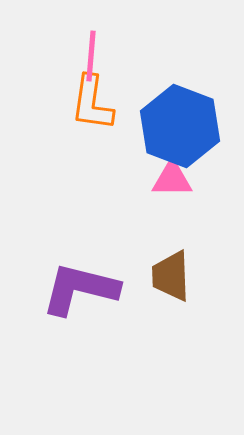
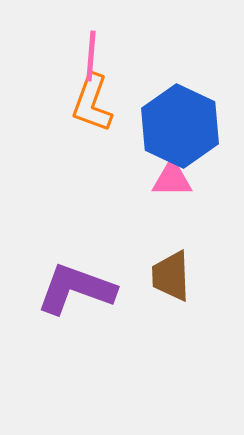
orange L-shape: rotated 12 degrees clockwise
blue hexagon: rotated 4 degrees clockwise
purple L-shape: moved 4 px left; rotated 6 degrees clockwise
